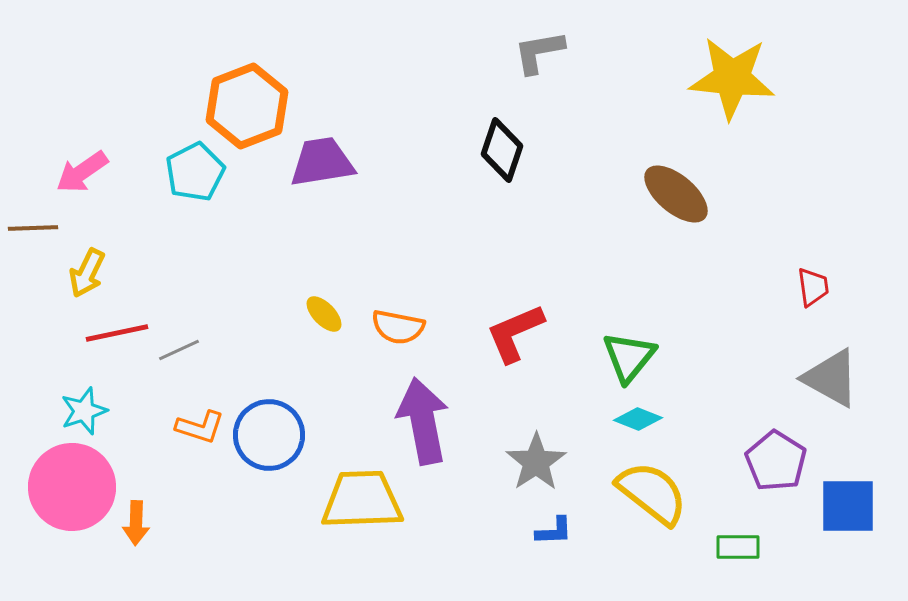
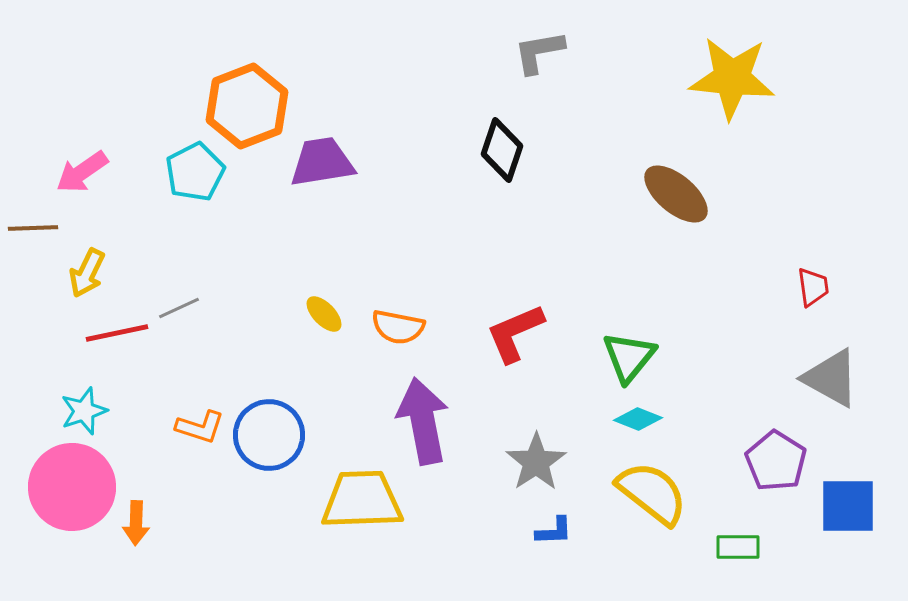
gray line: moved 42 px up
